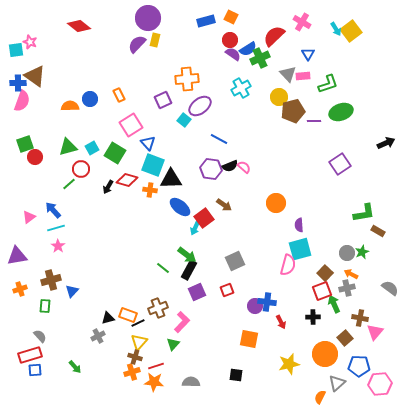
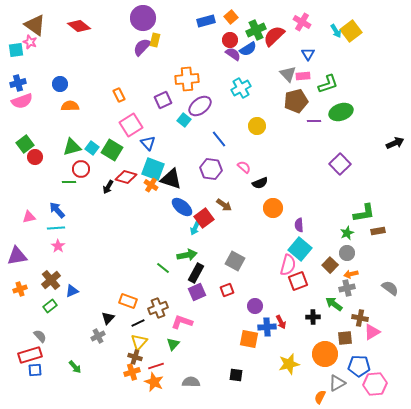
orange square at (231, 17): rotated 24 degrees clockwise
purple circle at (148, 18): moved 5 px left
cyan arrow at (336, 29): moved 2 px down
purple semicircle at (137, 44): moved 5 px right, 3 px down
green cross at (260, 58): moved 4 px left, 28 px up
brown triangle at (35, 76): moved 51 px up
blue cross at (18, 83): rotated 14 degrees counterclockwise
yellow circle at (279, 97): moved 22 px left, 29 px down
blue circle at (90, 99): moved 30 px left, 15 px up
pink semicircle at (22, 101): rotated 50 degrees clockwise
brown pentagon at (293, 111): moved 3 px right, 10 px up
blue line at (219, 139): rotated 24 degrees clockwise
black arrow at (386, 143): moved 9 px right
green square at (25, 144): rotated 18 degrees counterclockwise
green triangle at (68, 147): moved 4 px right
cyan square at (92, 148): rotated 24 degrees counterclockwise
green square at (115, 153): moved 3 px left, 3 px up
purple square at (340, 164): rotated 10 degrees counterclockwise
cyan square at (153, 165): moved 4 px down
black semicircle at (230, 166): moved 30 px right, 17 px down
black triangle at (171, 179): rotated 20 degrees clockwise
red diamond at (127, 180): moved 1 px left, 3 px up
green line at (69, 184): moved 2 px up; rotated 40 degrees clockwise
orange cross at (150, 190): moved 1 px right, 5 px up; rotated 24 degrees clockwise
orange circle at (276, 203): moved 3 px left, 5 px down
blue ellipse at (180, 207): moved 2 px right
blue arrow at (53, 210): moved 4 px right
pink triangle at (29, 217): rotated 24 degrees clockwise
cyan line at (56, 228): rotated 12 degrees clockwise
brown rectangle at (378, 231): rotated 40 degrees counterclockwise
cyan square at (300, 249): rotated 35 degrees counterclockwise
green star at (362, 252): moved 15 px left, 19 px up
green arrow at (187, 255): rotated 48 degrees counterclockwise
gray square at (235, 261): rotated 36 degrees counterclockwise
black rectangle at (189, 270): moved 7 px right, 3 px down
brown square at (325, 273): moved 5 px right, 8 px up
orange arrow at (351, 274): rotated 40 degrees counterclockwise
brown cross at (51, 280): rotated 24 degrees counterclockwise
blue triangle at (72, 291): rotated 24 degrees clockwise
red square at (322, 291): moved 24 px left, 10 px up
blue cross at (267, 302): moved 25 px down; rotated 12 degrees counterclockwise
green arrow at (334, 304): rotated 30 degrees counterclockwise
green rectangle at (45, 306): moved 5 px right; rotated 48 degrees clockwise
orange rectangle at (128, 315): moved 14 px up
black triangle at (108, 318): rotated 32 degrees counterclockwise
pink L-shape at (182, 322): rotated 115 degrees counterclockwise
pink triangle at (375, 332): moved 3 px left; rotated 18 degrees clockwise
brown square at (345, 338): rotated 35 degrees clockwise
orange star at (154, 382): rotated 18 degrees clockwise
gray triangle at (337, 383): rotated 12 degrees clockwise
pink hexagon at (380, 384): moved 5 px left
